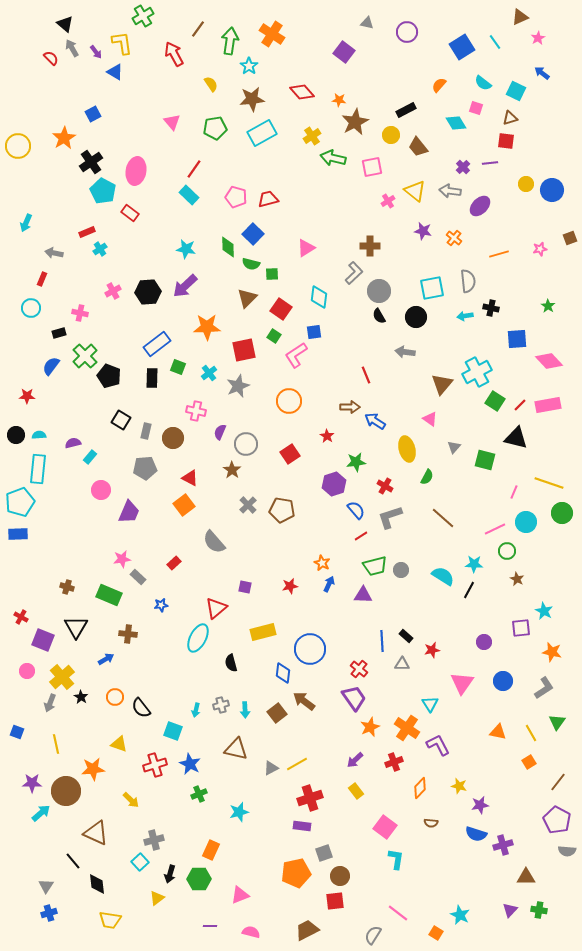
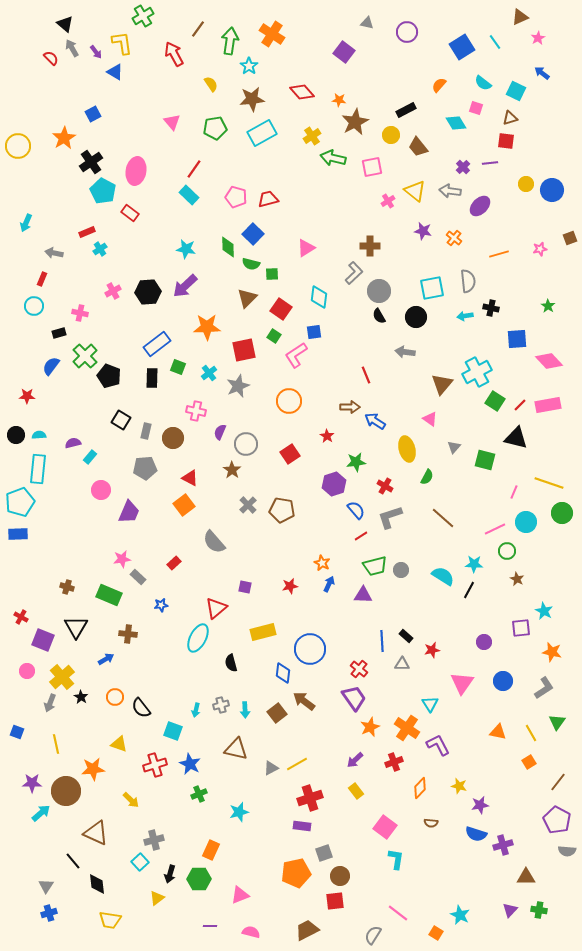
cyan circle at (31, 308): moved 3 px right, 2 px up
